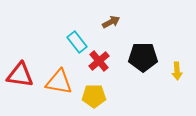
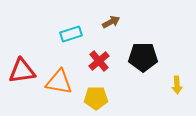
cyan rectangle: moved 6 px left, 8 px up; rotated 70 degrees counterclockwise
yellow arrow: moved 14 px down
red triangle: moved 2 px right, 4 px up; rotated 16 degrees counterclockwise
yellow pentagon: moved 2 px right, 2 px down
